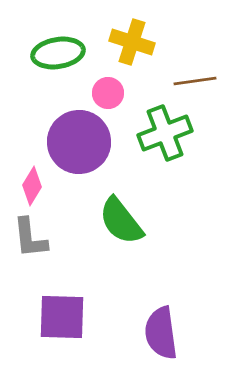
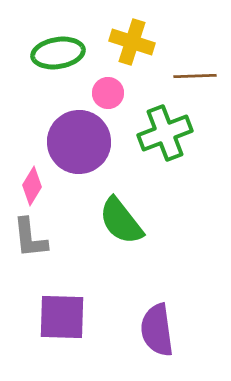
brown line: moved 5 px up; rotated 6 degrees clockwise
purple semicircle: moved 4 px left, 3 px up
